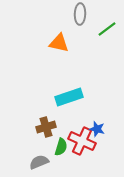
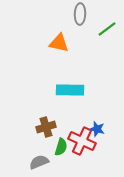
cyan rectangle: moved 1 px right, 7 px up; rotated 20 degrees clockwise
